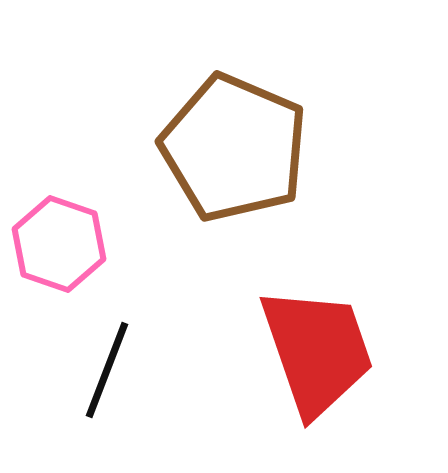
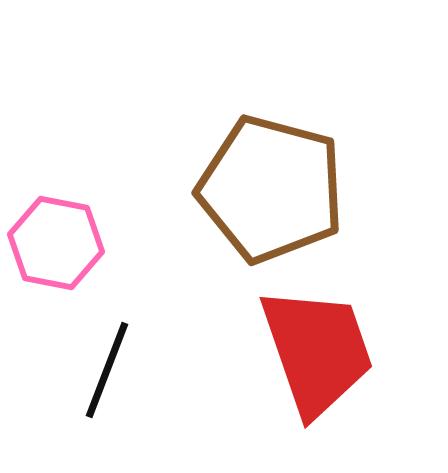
brown pentagon: moved 37 px right, 41 px down; rotated 8 degrees counterclockwise
pink hexagon: moved 3 px left, 1 px up; rotated 8 degrees counterclockwise
